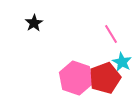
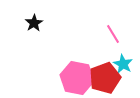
pink line: moved 2 px right
cyan star: moved 1 px right, 2 px down
pink hexagon: moved 1 px right; rotated 8 degrees counterclockwise
